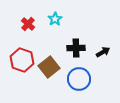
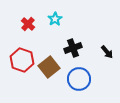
black cross: moved 3 px left; rotated 18 degrees counterclockwise
black arrow: moved 4 px right; rotated 80 degrees clockwise
